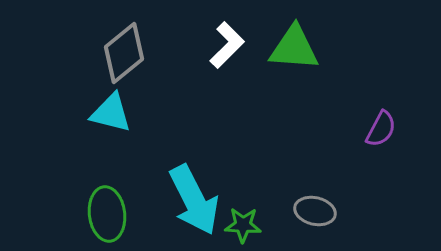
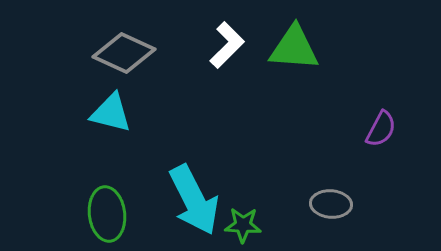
gray diamond: rotated 64 degrees clockwise
gray ellipse: moved 16 px right, 7 px up; rotated 9 degrees counterclockwise
